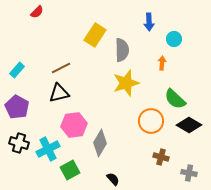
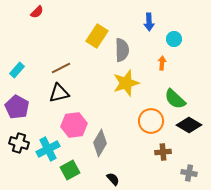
yellow rectangle: moved 2 px right, 1 px down
brown cross: moved 2 px right, 5 px up; rotated 21 degrees counterclockwise
